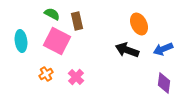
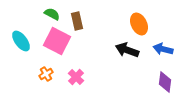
cyan ellipse: rotated 30 degrees counterclockwise
blue arrow: rotated 36 degrees clockwise
purple diamond: moved 1 px right, 1 px up
